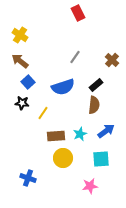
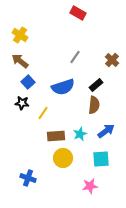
red rectangle: rotated 35 degrees counterclockwise
